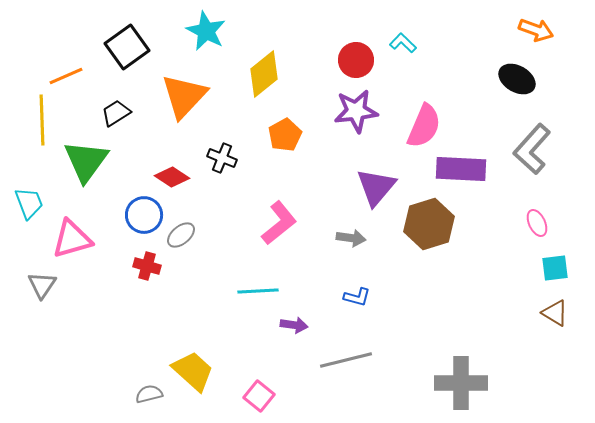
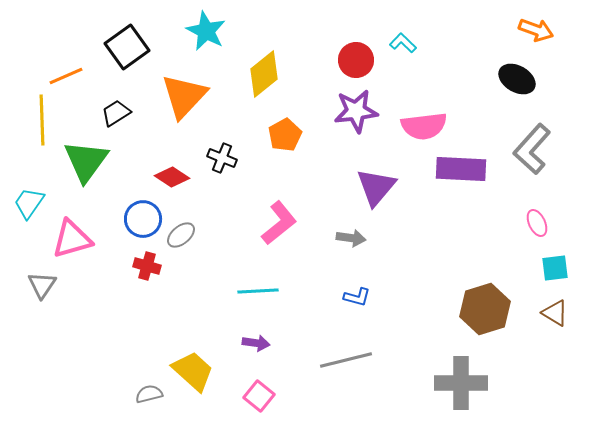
pink semicircle: rotated 60 degrees clockwise
cyan trapezoid: rotated 124 degrees counterclockwise
blue circle: moved 1 px left, 4 px down
brown hexagon: moved 56 px right, 85 px down
purple arrow: moved 38 px left, 18 px down
